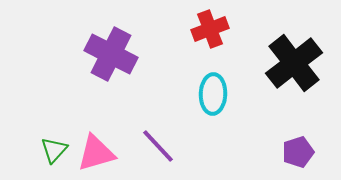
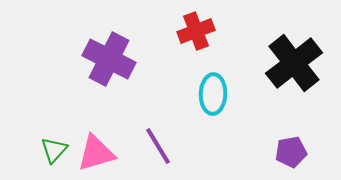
red cross: moved 14 px left, 2 px down
purple cross: moved 2 px left, 5 px down
purple line: rotated 12 degrees clockwise
purple pentagon: moved 7 px left; rotated 8 degrees clockwise
